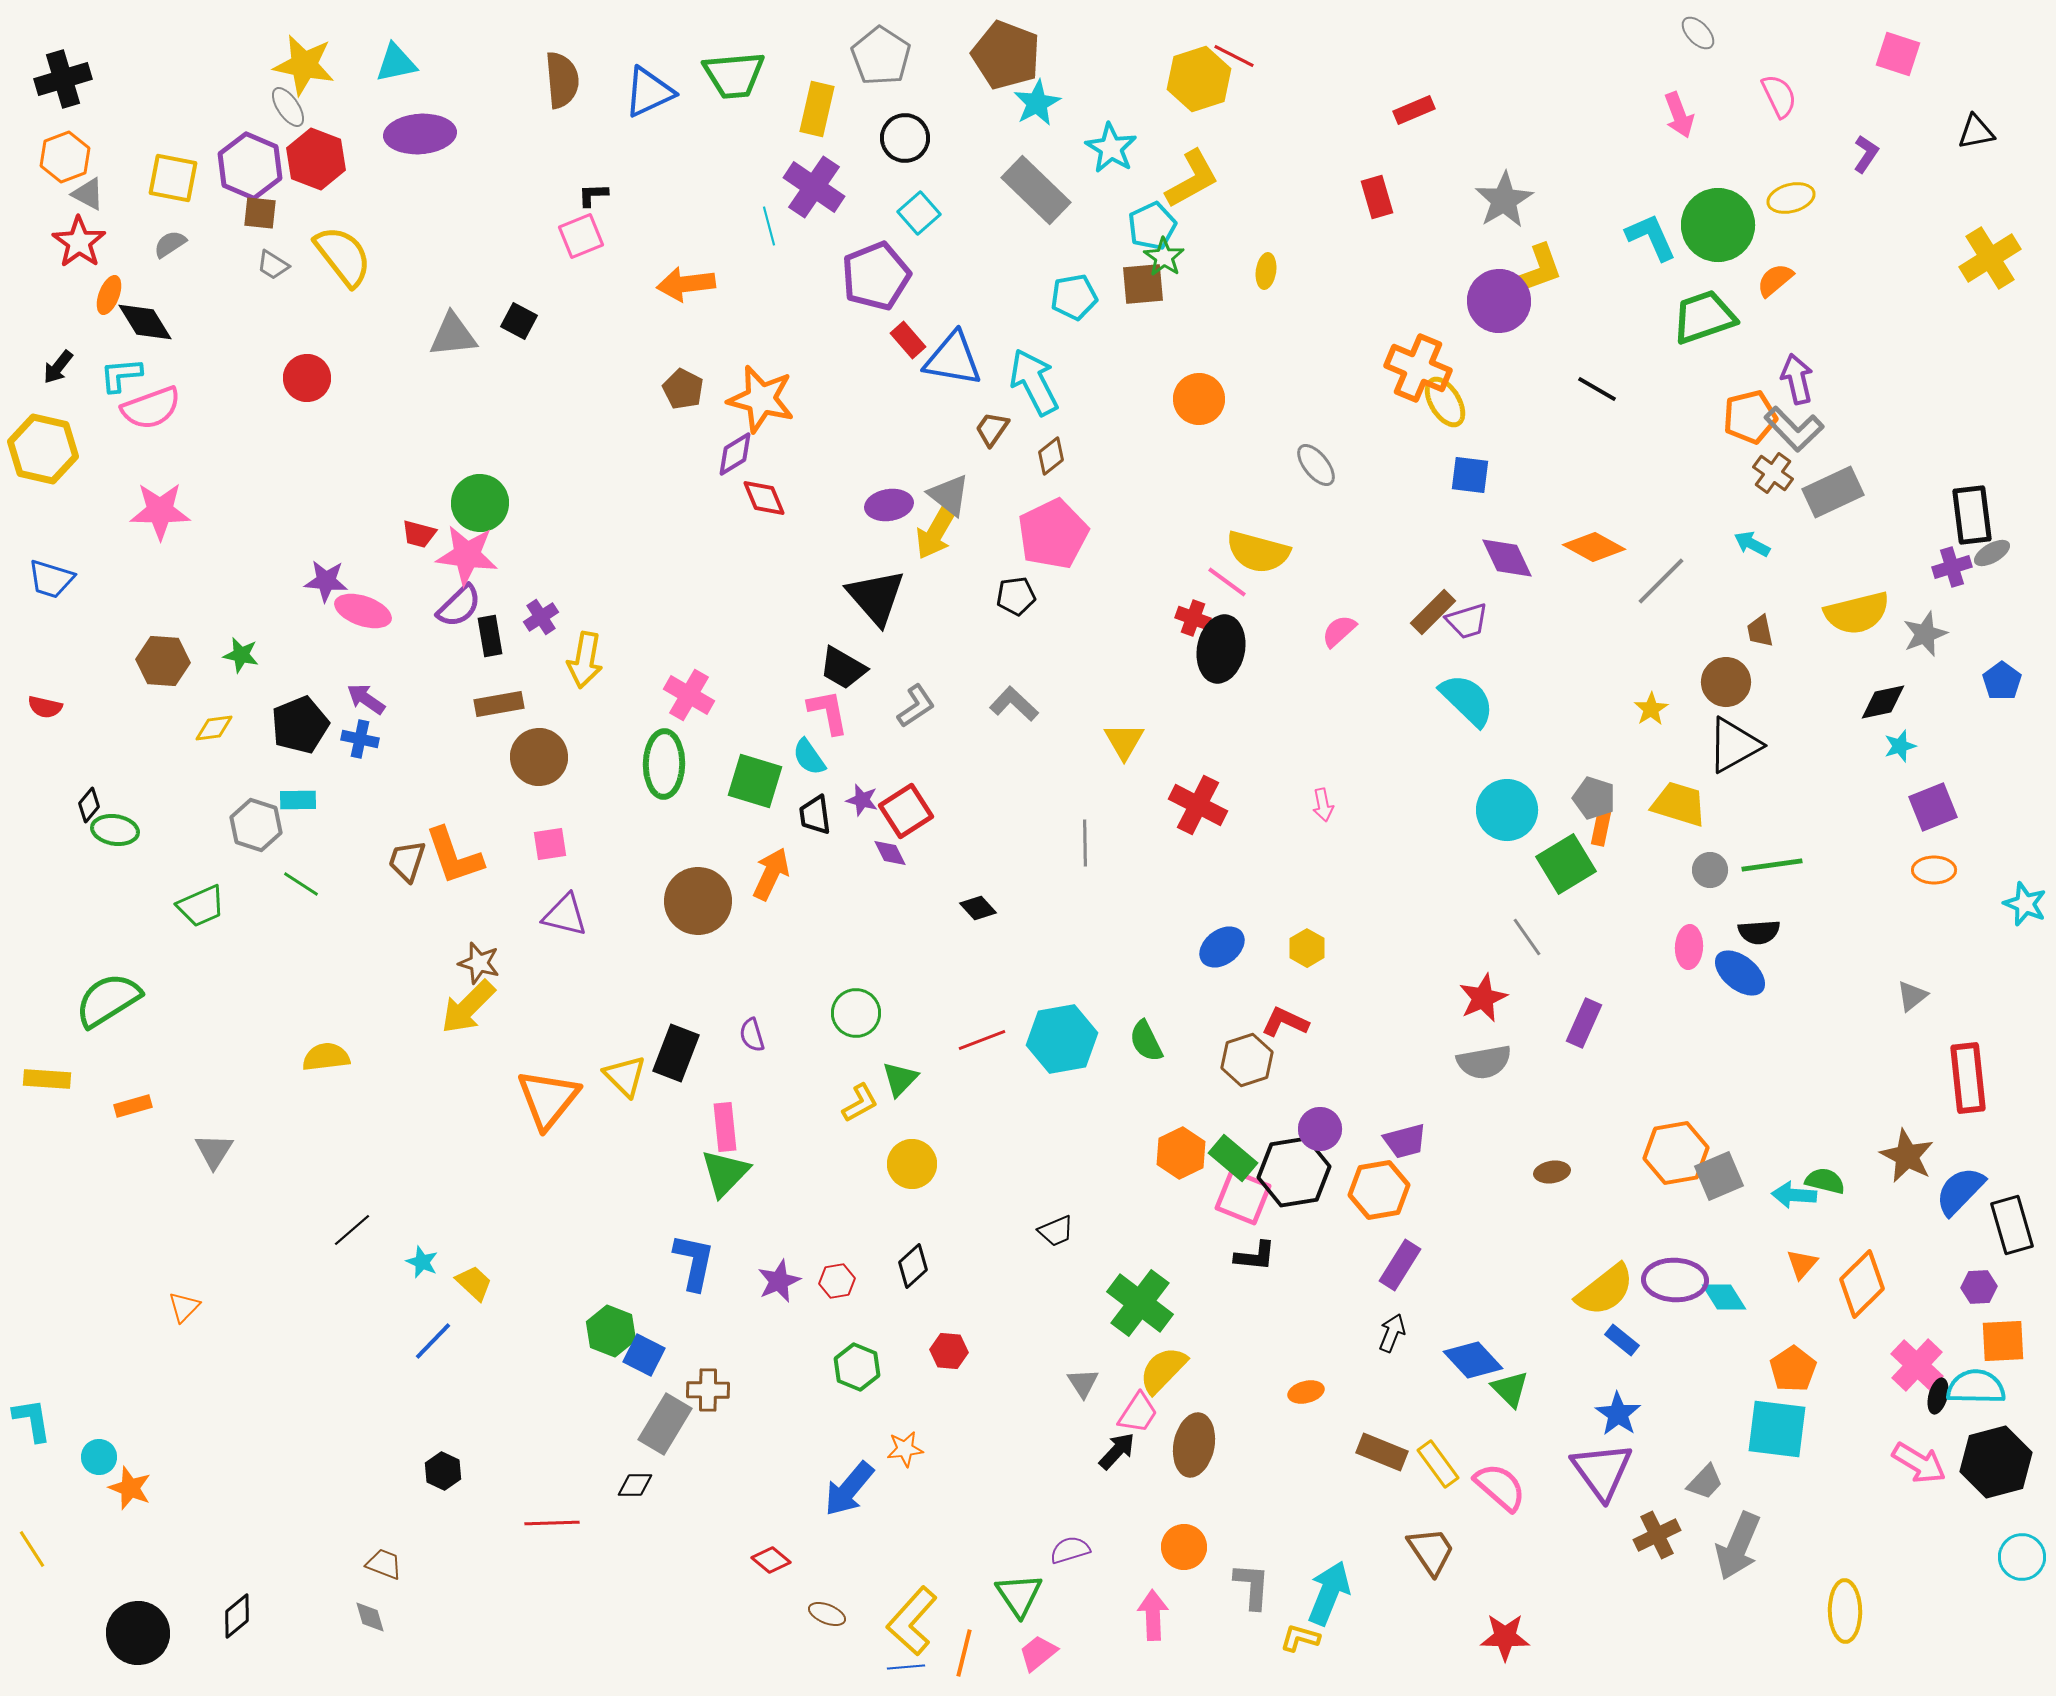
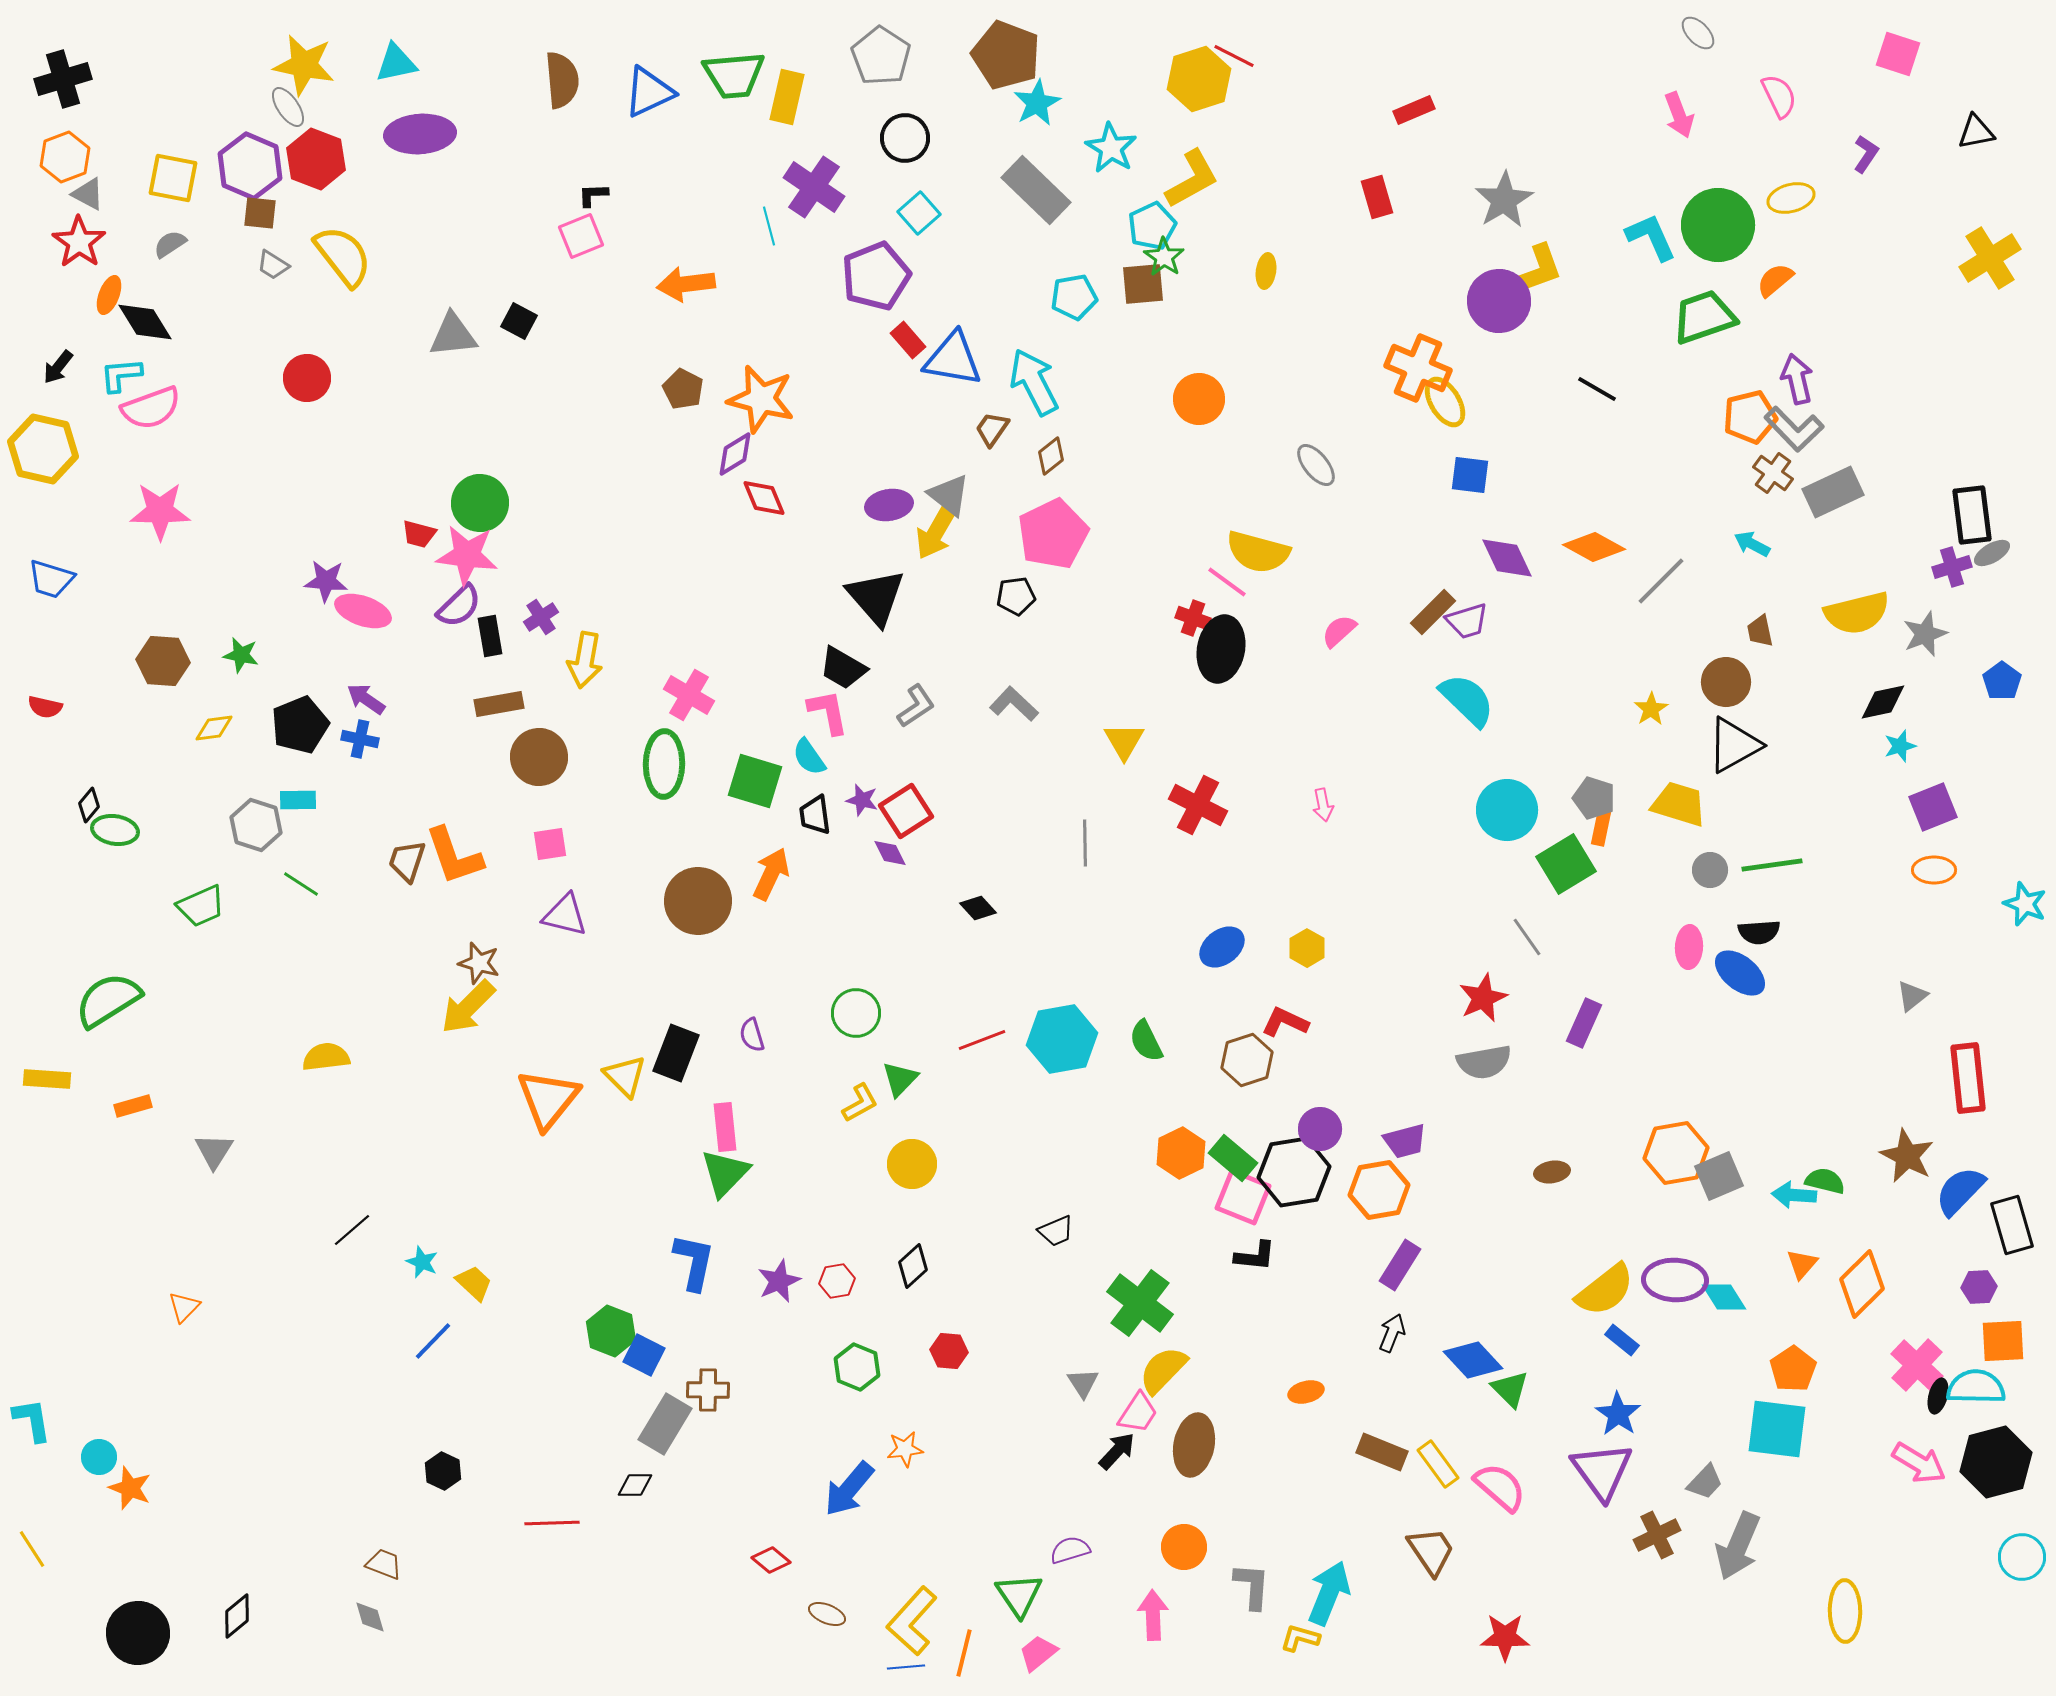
yellow rectangle at (817, 109): moved 30 px left, 12 px up
